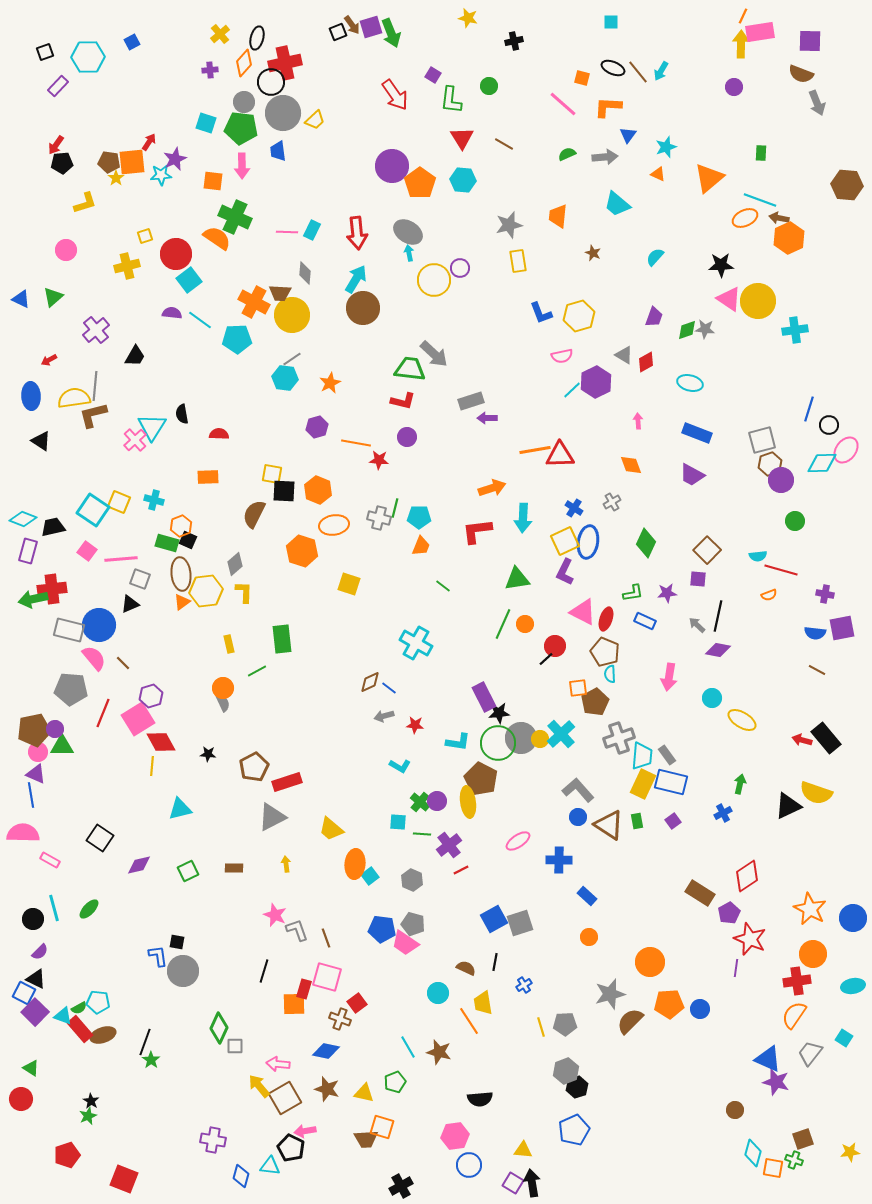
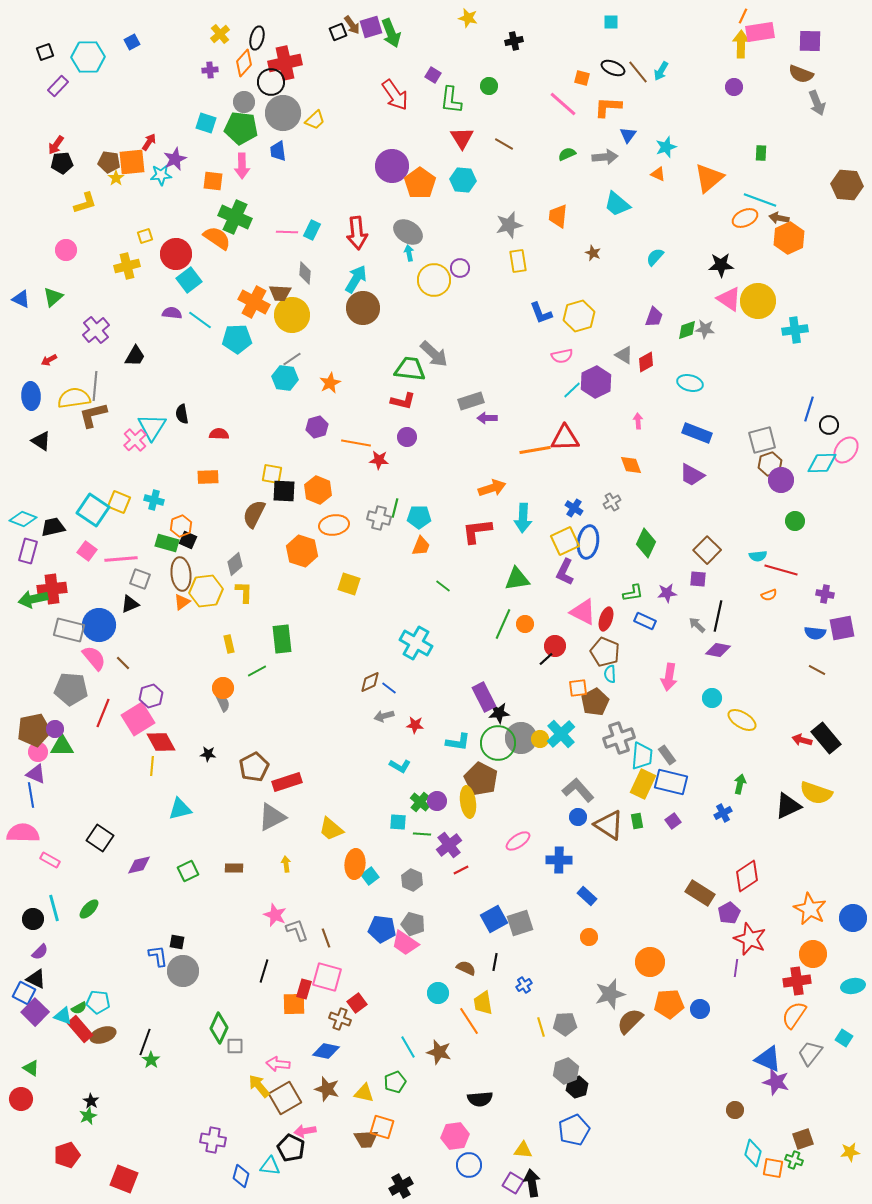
red triangle at (560, 455): moved 5 px right, 17 px up
